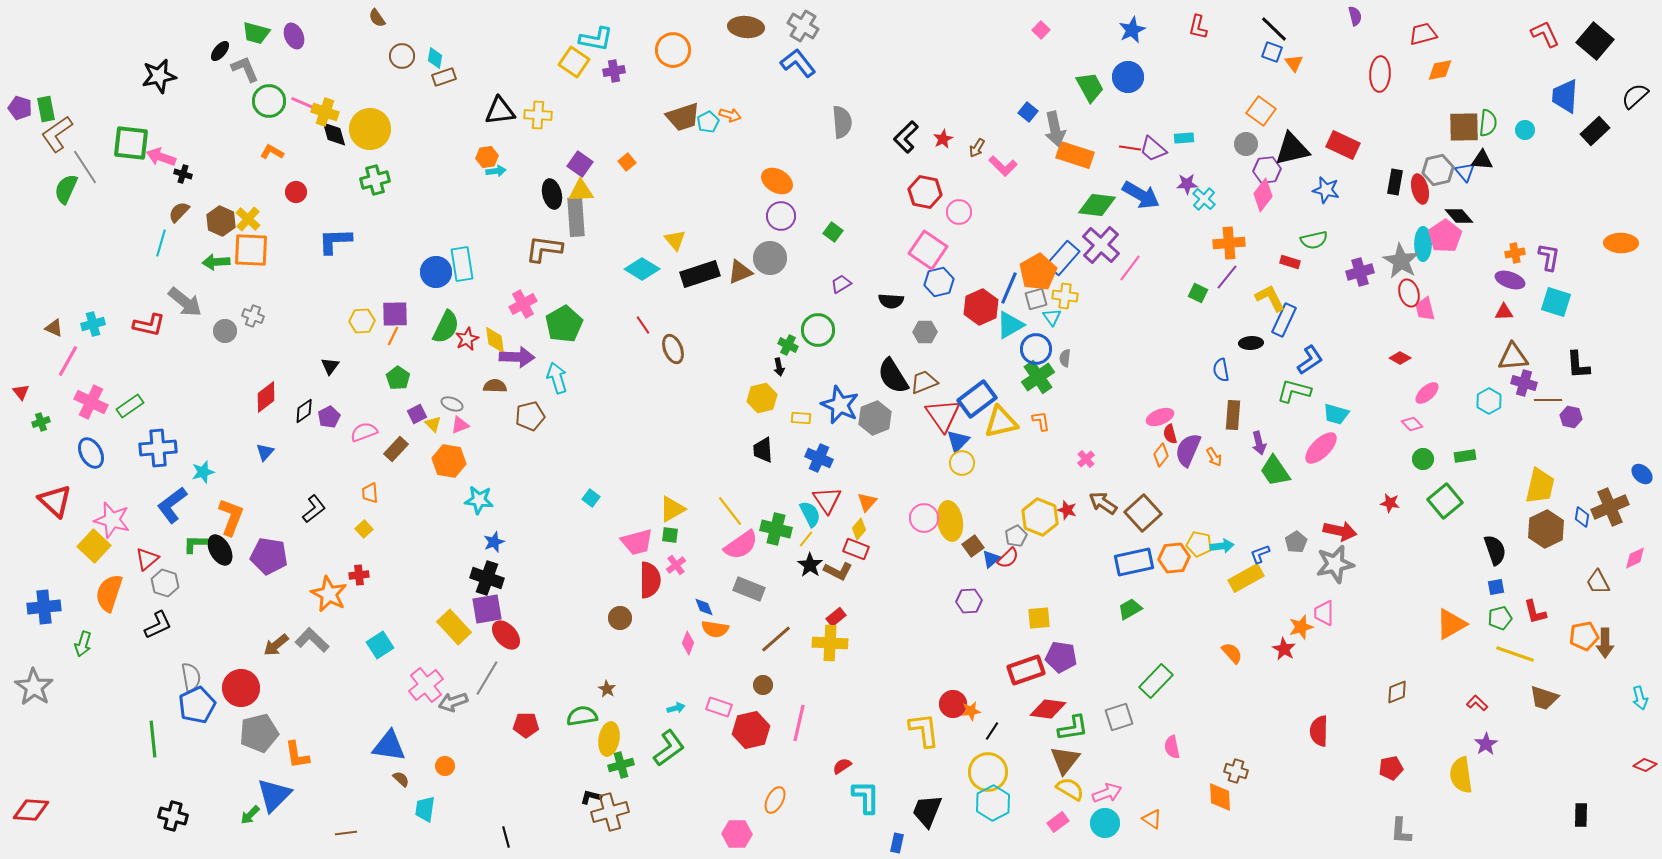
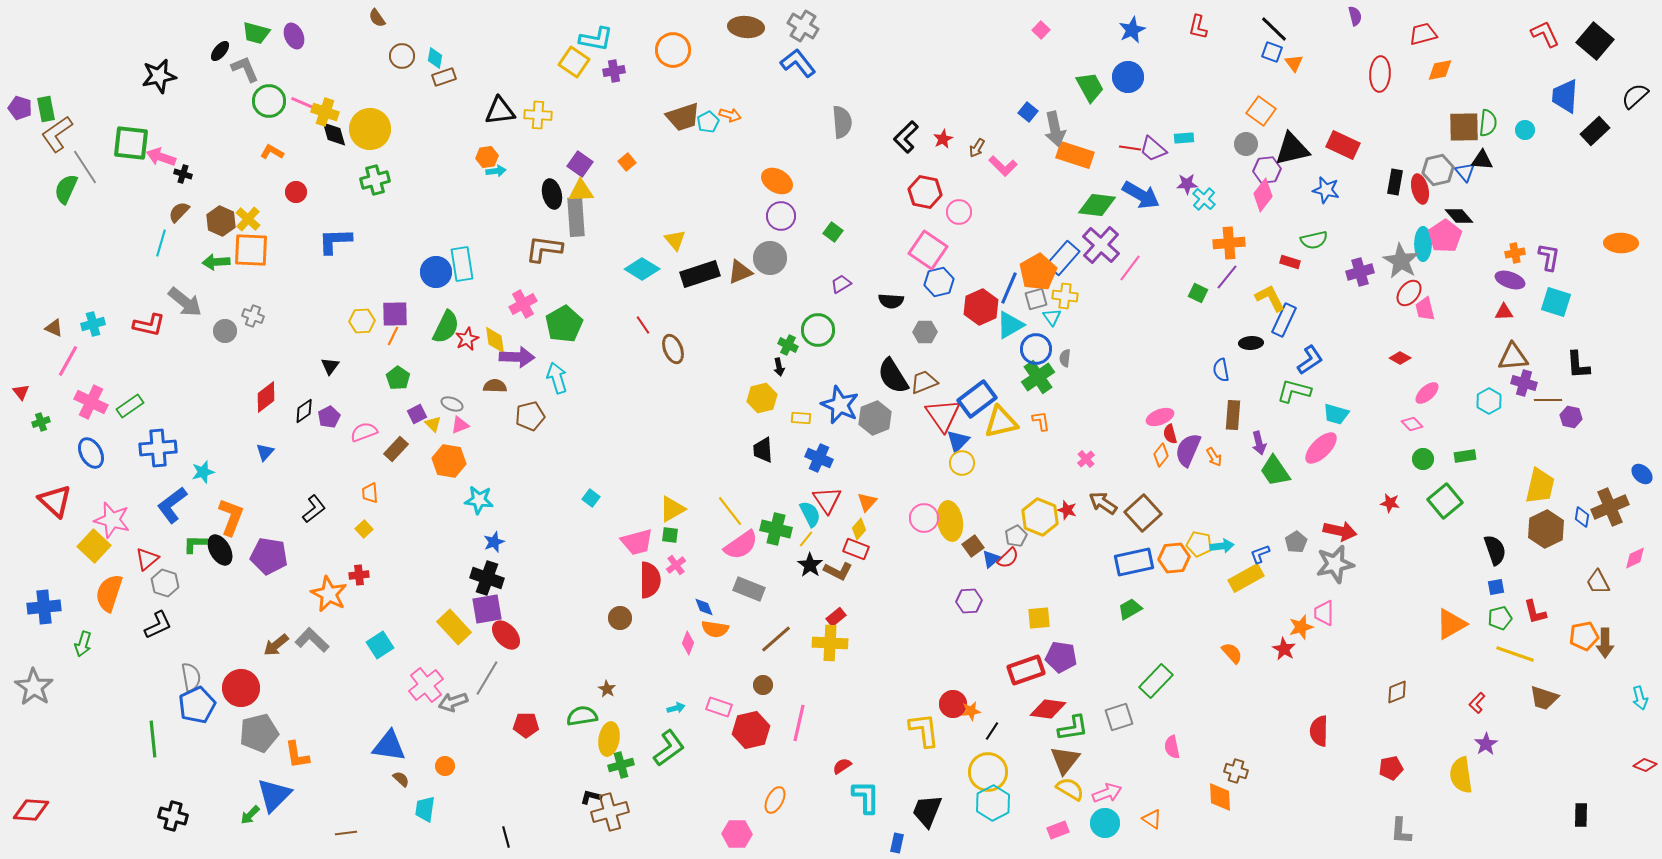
red ellipse at (1409, 293): rotated 56 degrees clockwise
red L-shape at (1477, 703): rotated 90 degrees counterclockwise
pink rectangle at (1058, 822): moved 8 px down; rotated 15 degrees clockwise
